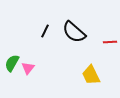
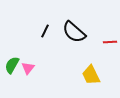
green semicircle: moved 2 px down
